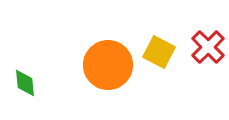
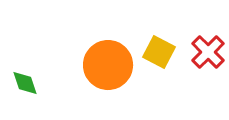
red cross: moved 5 px down
green diamond: rotated 12 degrees counterclockwise
